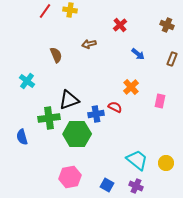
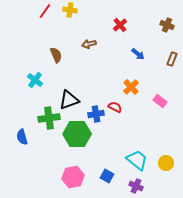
cyan cross: moved 8 px right, 1 px up
pink rectangle: rotated 64 degrees counterclockwise
pink hexagon: moved 3 px right
blue square: moved 9 px up
